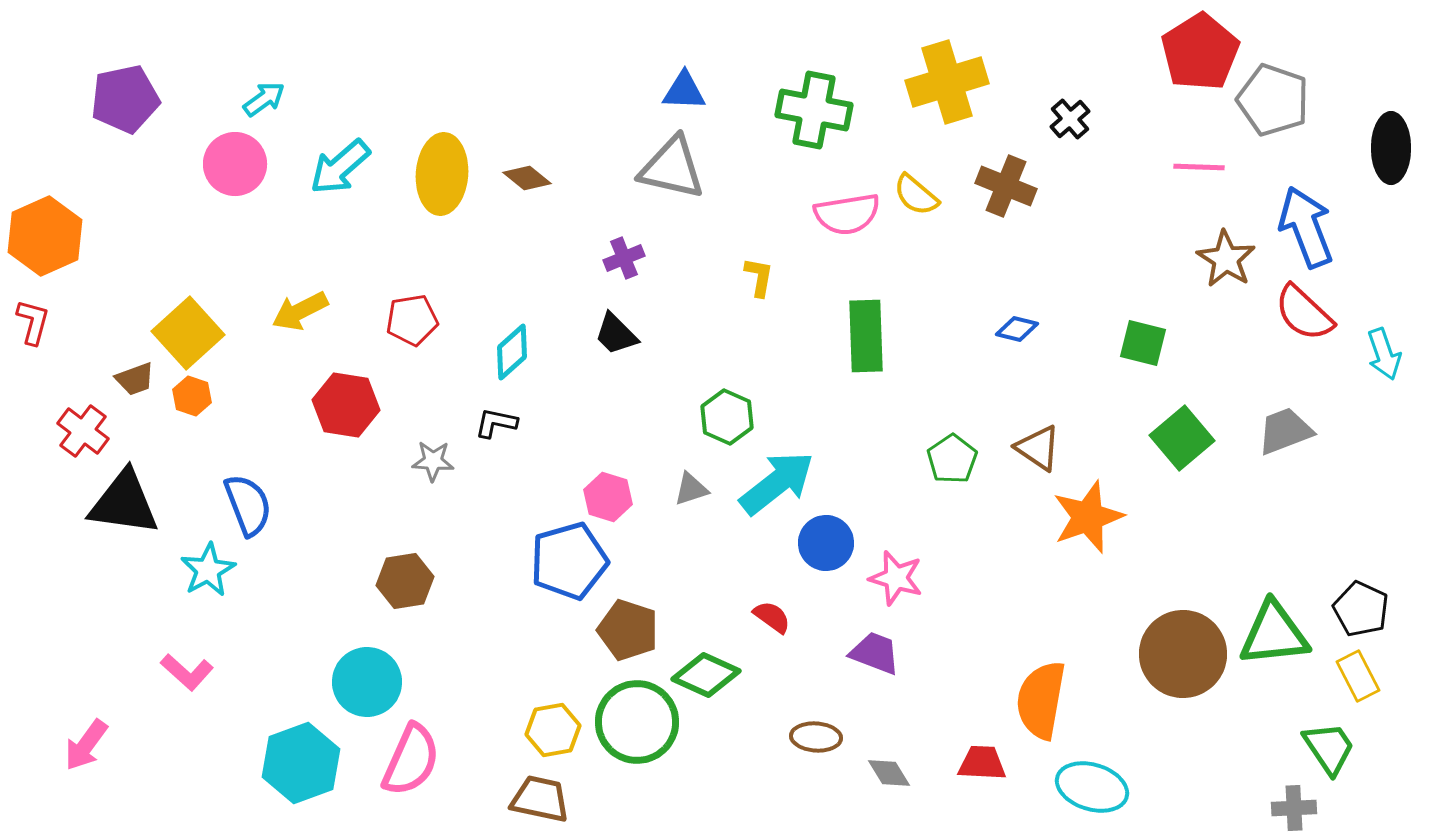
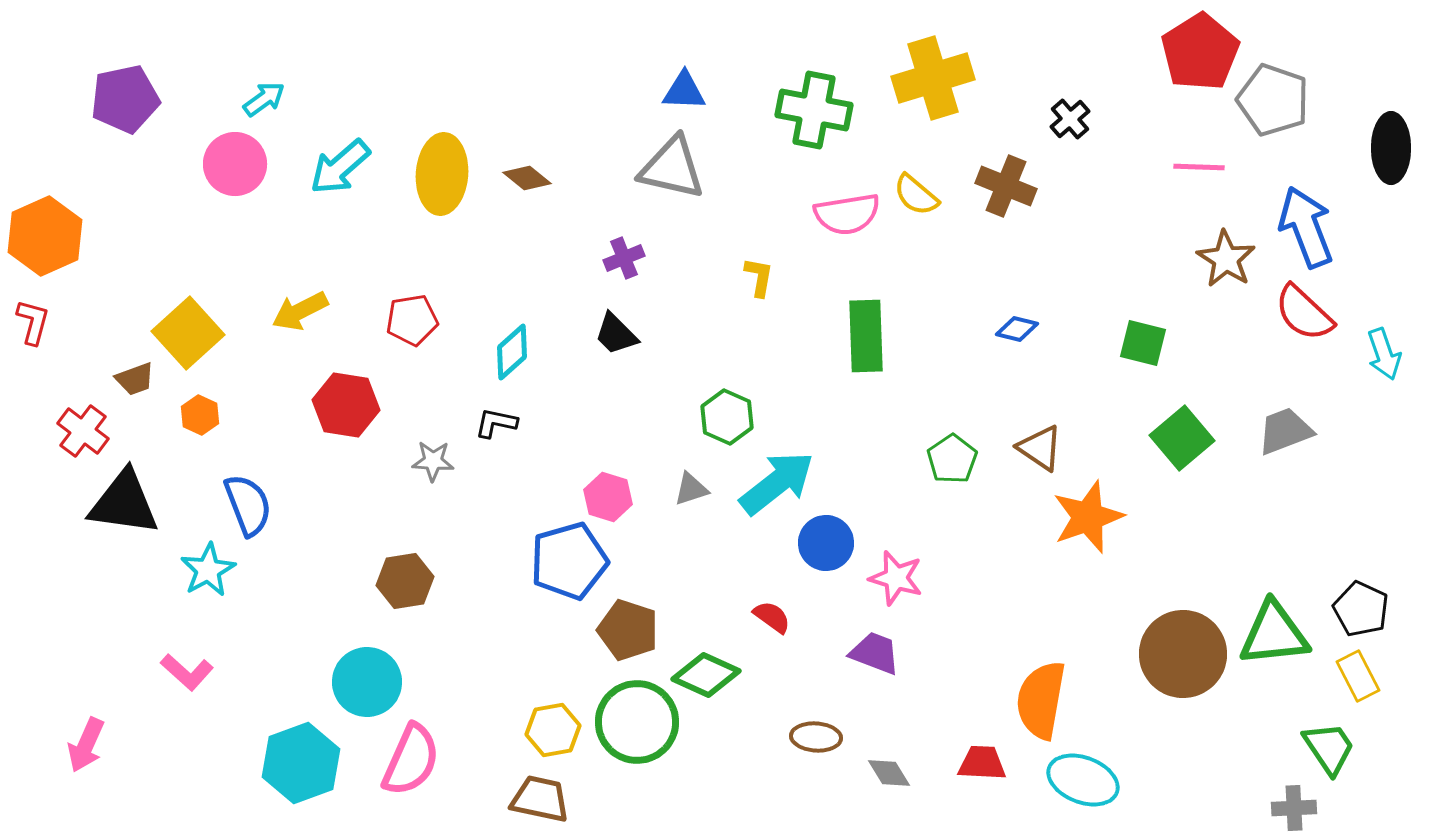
yellow cross at (947, 82): moved 14 px left, 4 px up
orange hexagon at (192, 396): moved 8 px right, 19 px down; rotated 6 degrees clockwise
brown triangle at (1038, 448): moved 2 px right
pink arrow at (86, 745): rotated 12 degrees counterclockwise
cyan ellipse at (1092, 787): moved 9 px left, 7 px up; rotated 4 degrees clockwise
